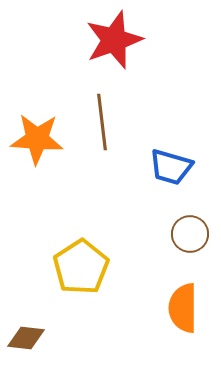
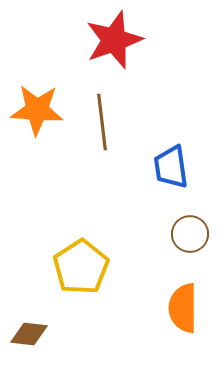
orange star: moved 29 px up
blue trapezoid: rotated 66 degrees clockwise
brown diamond: moved 3 px right, 4 px up
